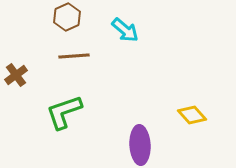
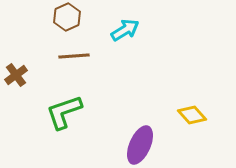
cyan arrow: rotated 72 degrees counterclockwise
purple ellipse: rotated 27 degrees clockwise
